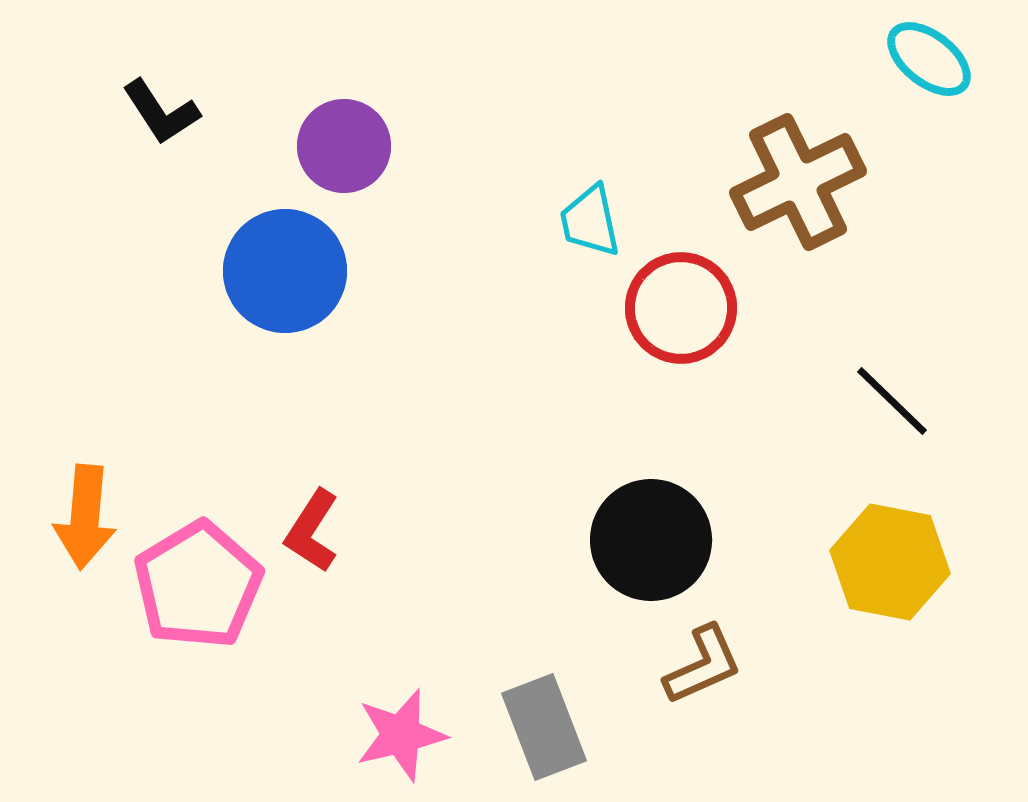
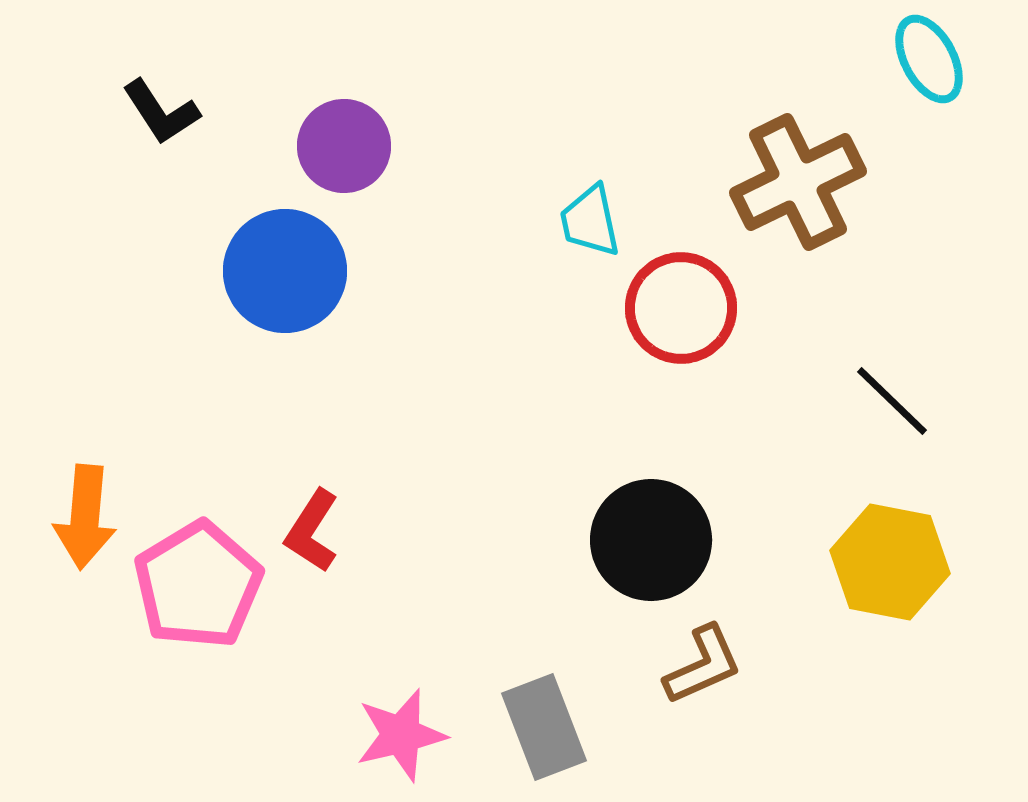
cyan ellipse: rotated 24 degrees clockwise
